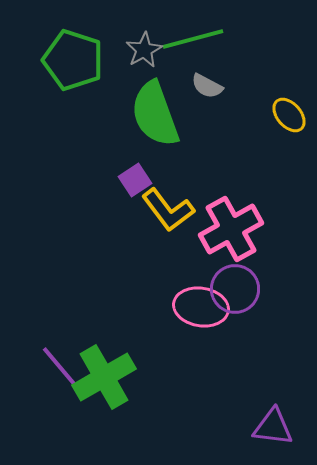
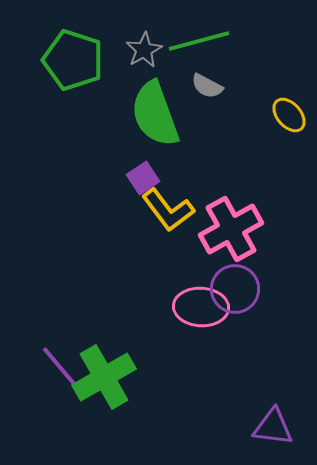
green line: moved 6 px right, 2 px down
purple square: moved 8 px right, 2 px up
pink ellipse: rotated 6 degrees counterclockwise
